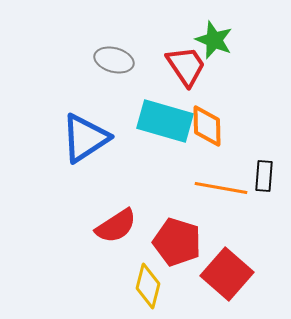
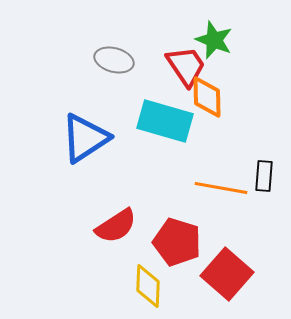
orange diamond: moved 29 px up
yellow diamond: rotated 12 degrees counterclockwise
